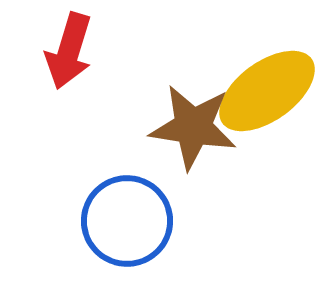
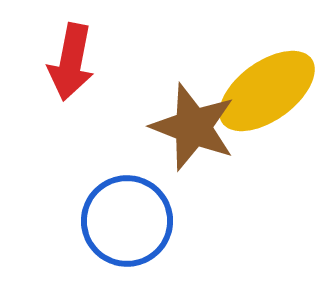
red arrow: moved 2 px right, 11 px down; rotated 6 degrees counterclockwise
brown star: rotated 12 degrees clockwise
